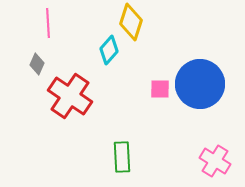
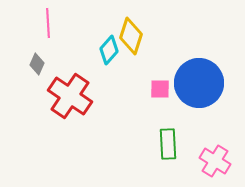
yellow diamond: moved 14 px down
blue circle: moved 1 px left, 1 px up
green rectangle: moved 46 px right, 13 px up
